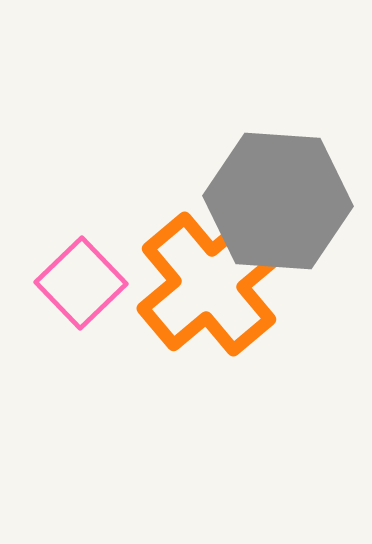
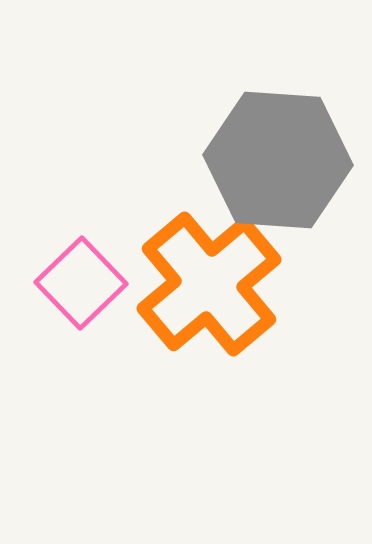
gray hexagon: moved 41 px up
